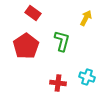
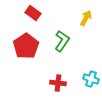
green L-shape: rotated 20 degrees clockwise
cyan cross: moved 4 px right, 2 px down
